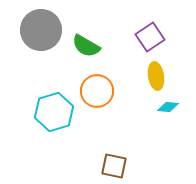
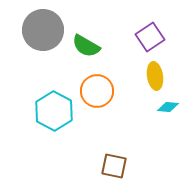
gray circle: moved 2 px right
yellow ellipse: moved 1 px left
cyan hexagon: moved 1 px up; rotated 15 degrees counterclockwise
